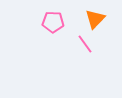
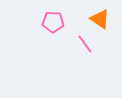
orange triangle: moved 5 px right; rotated 40 degrees counterclockwise
